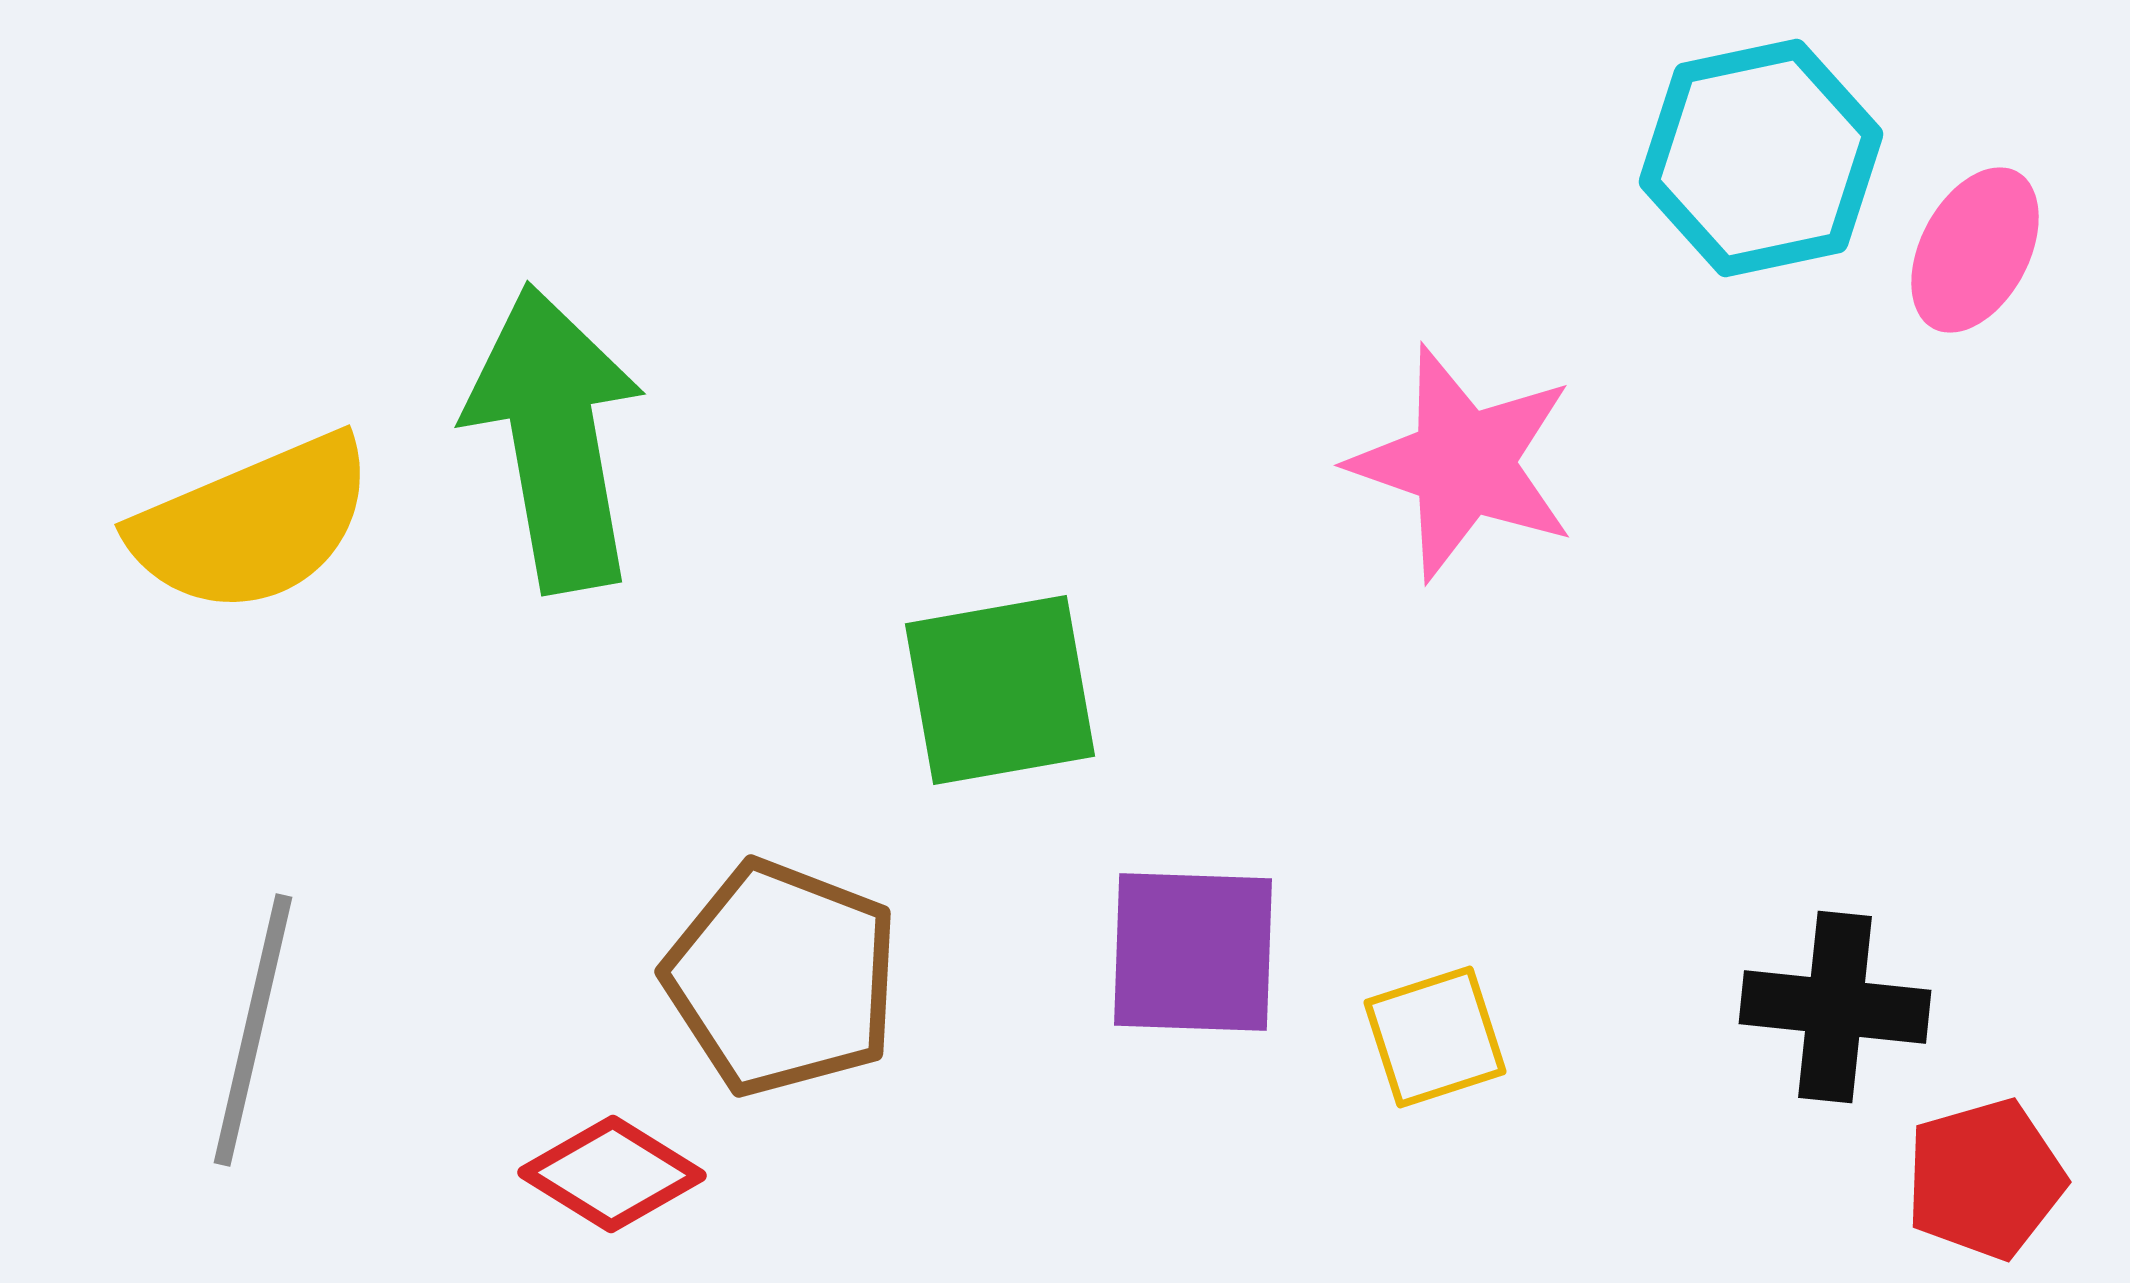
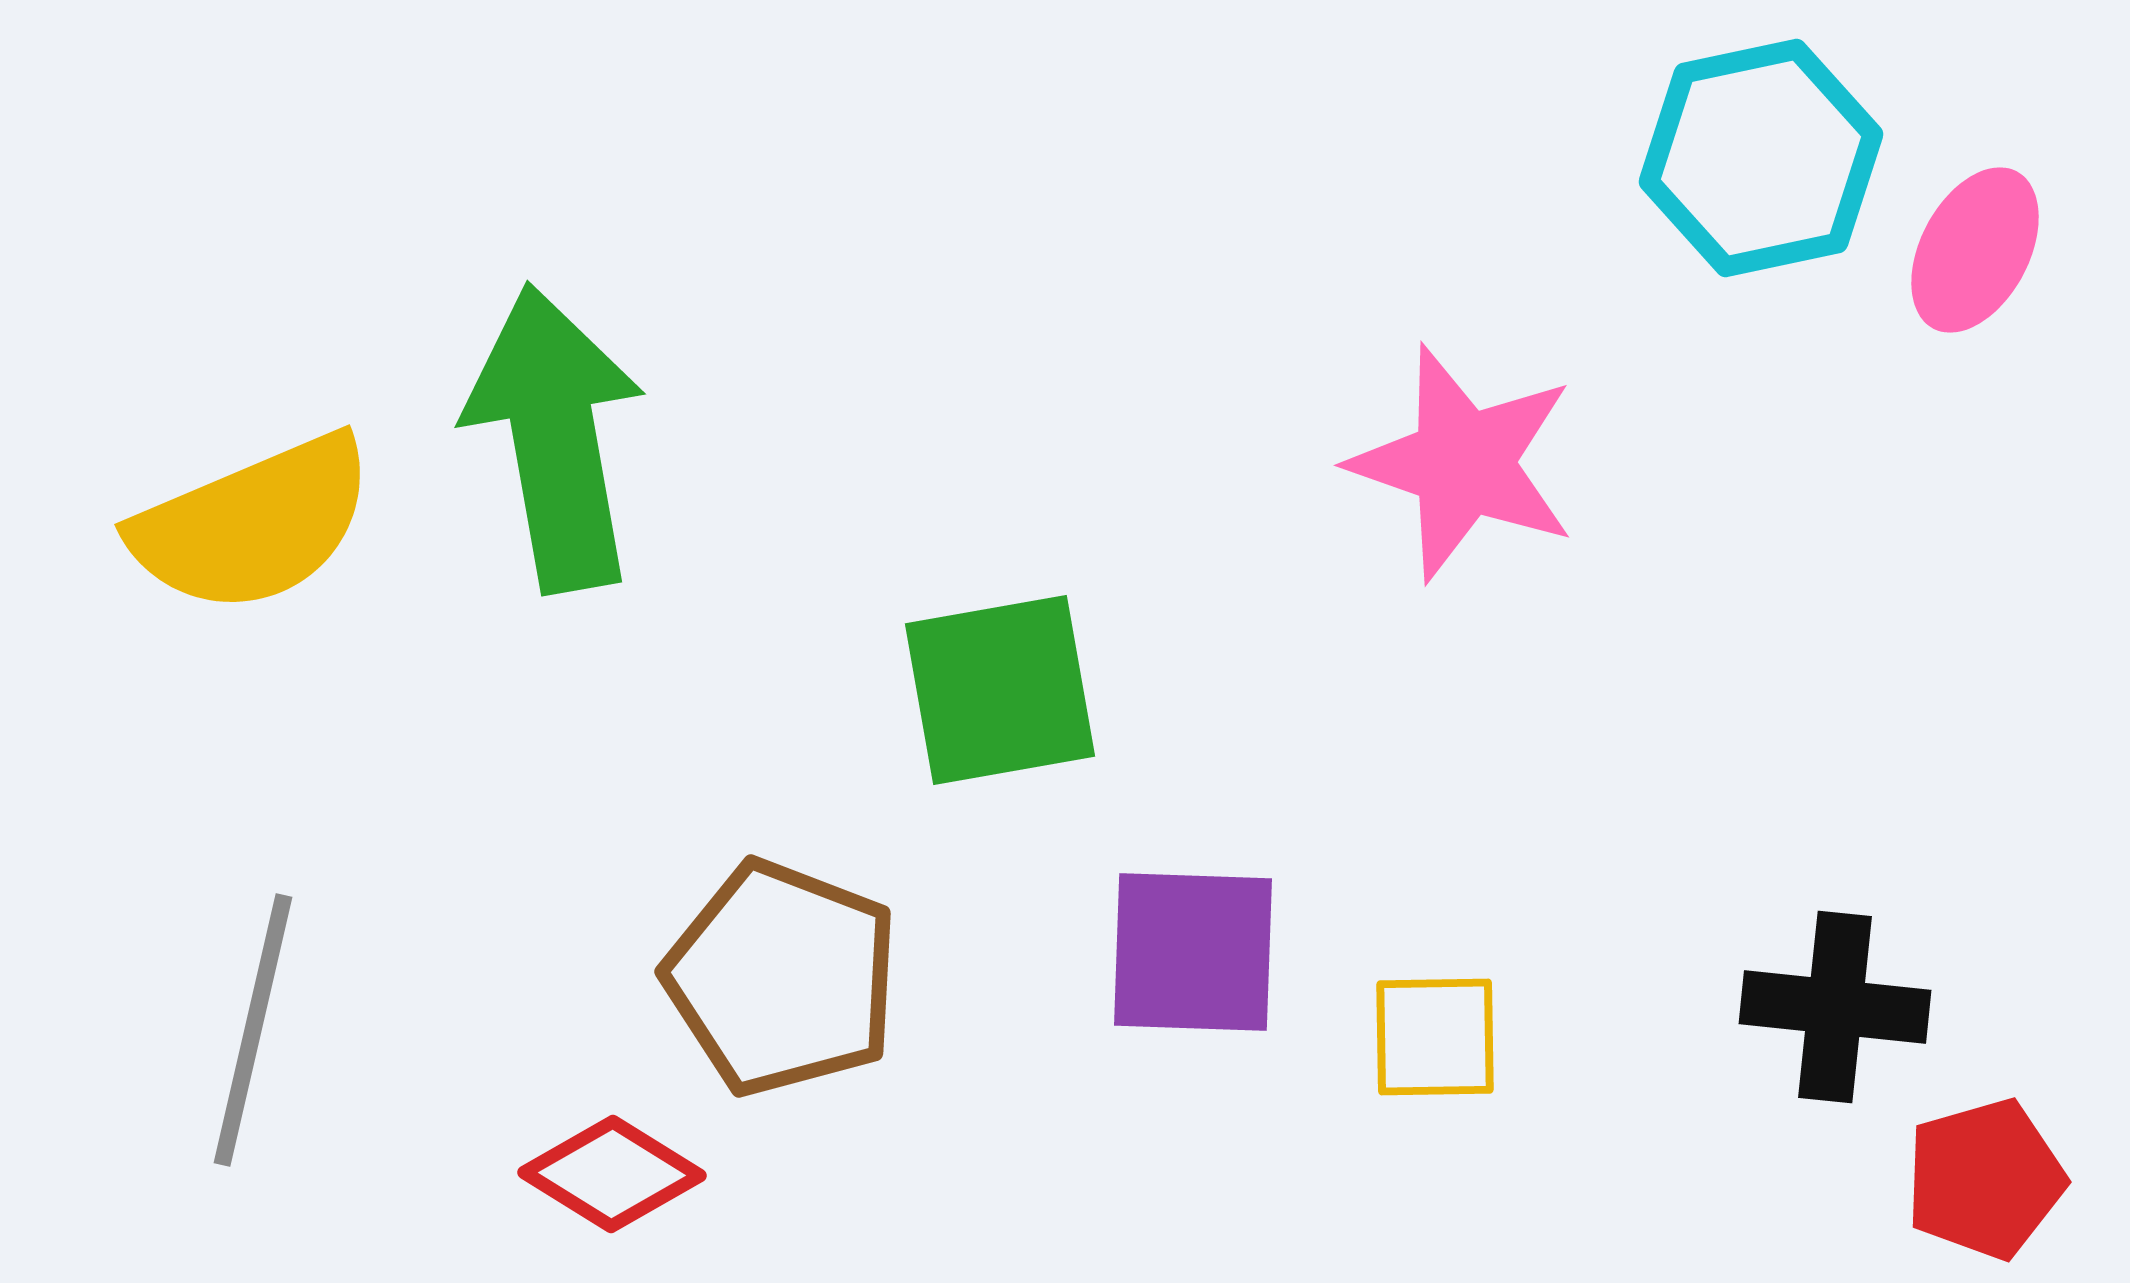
yellow square: rotated 17 degrees clockwise
